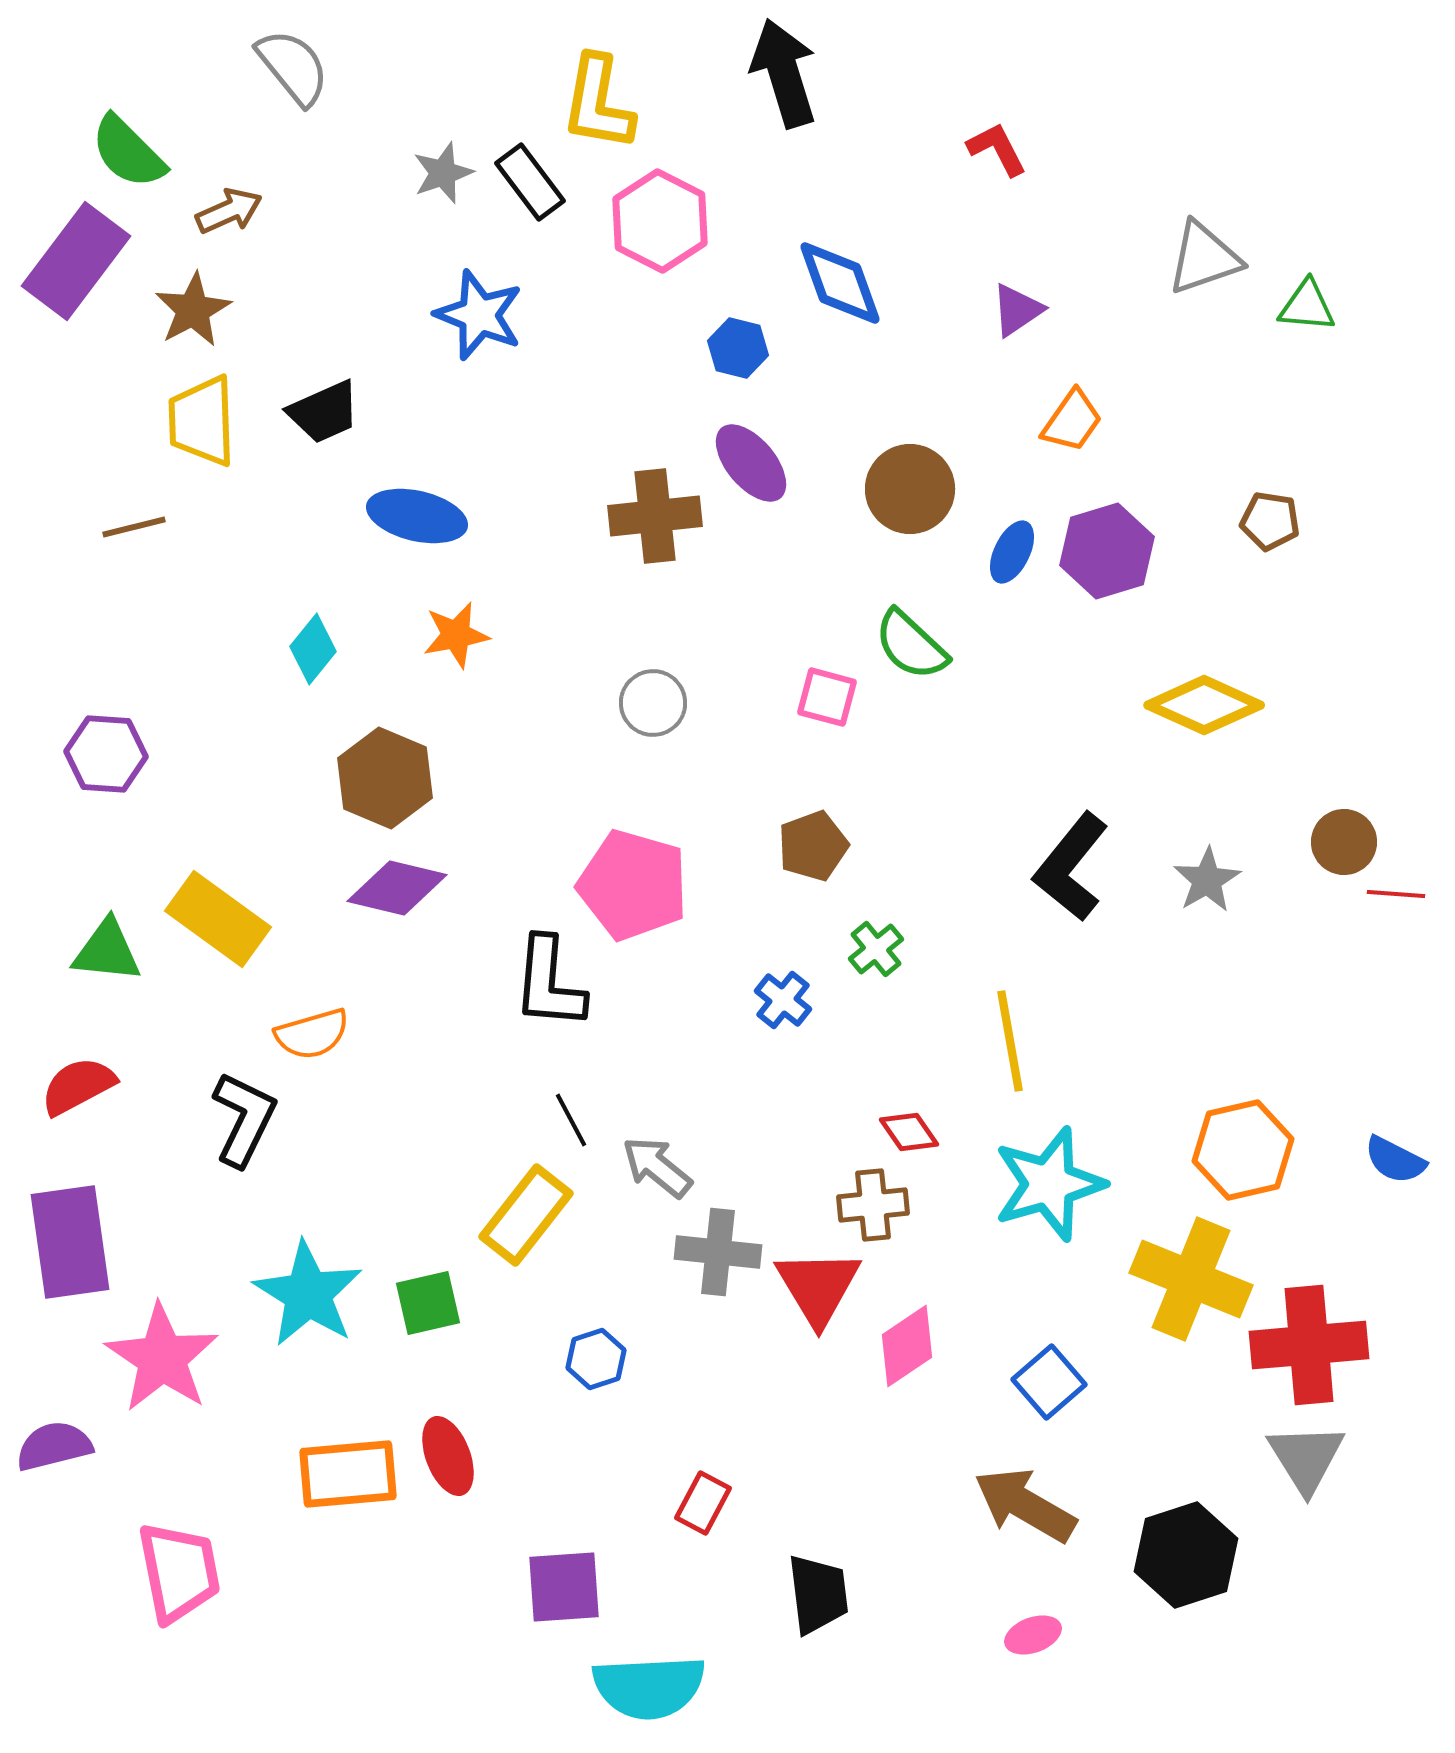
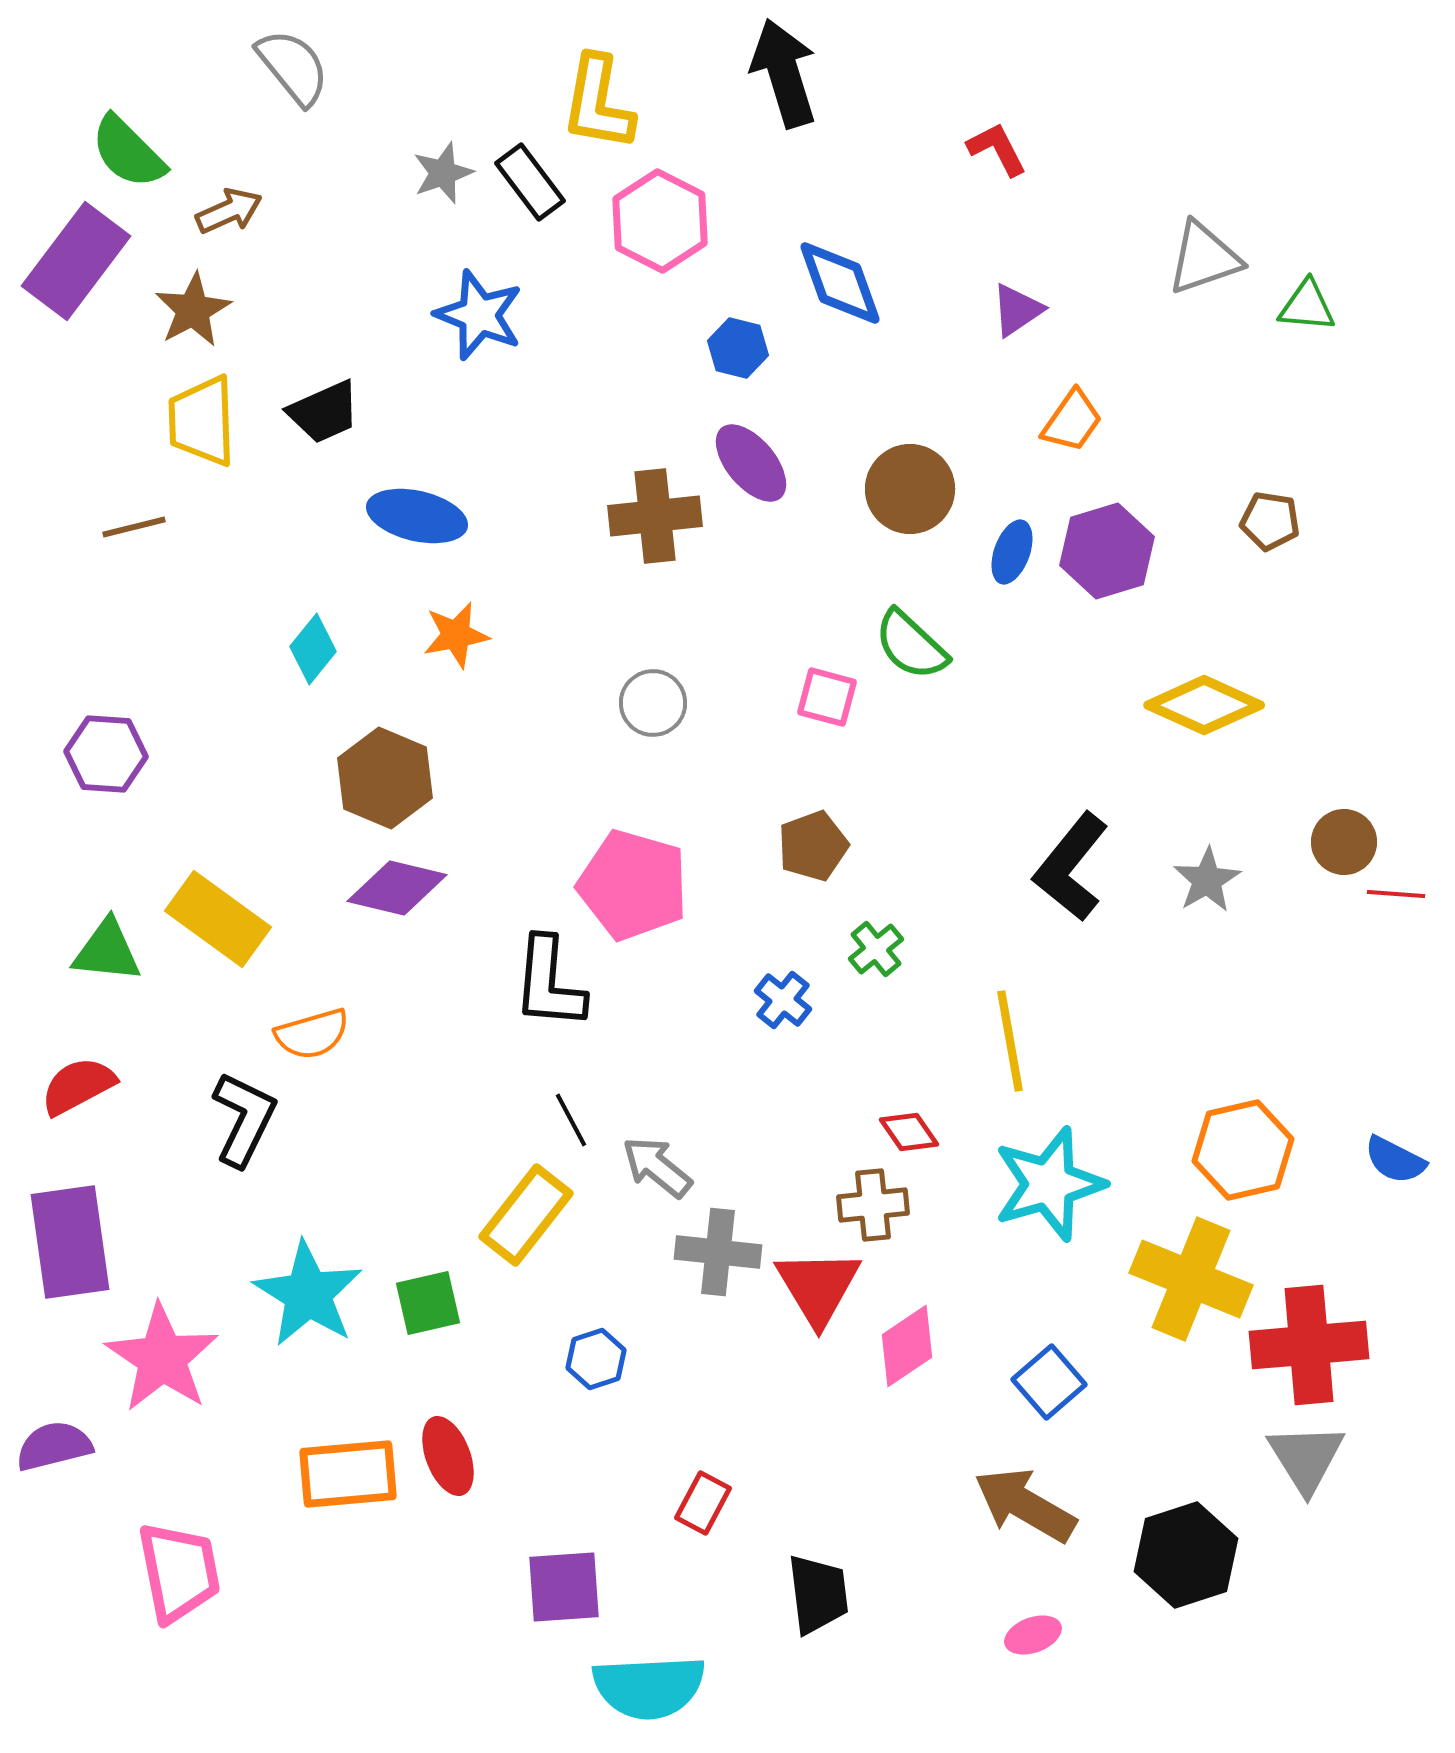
blue ellipse at (1012, 552): rotated 6 degrees counterclockwise
